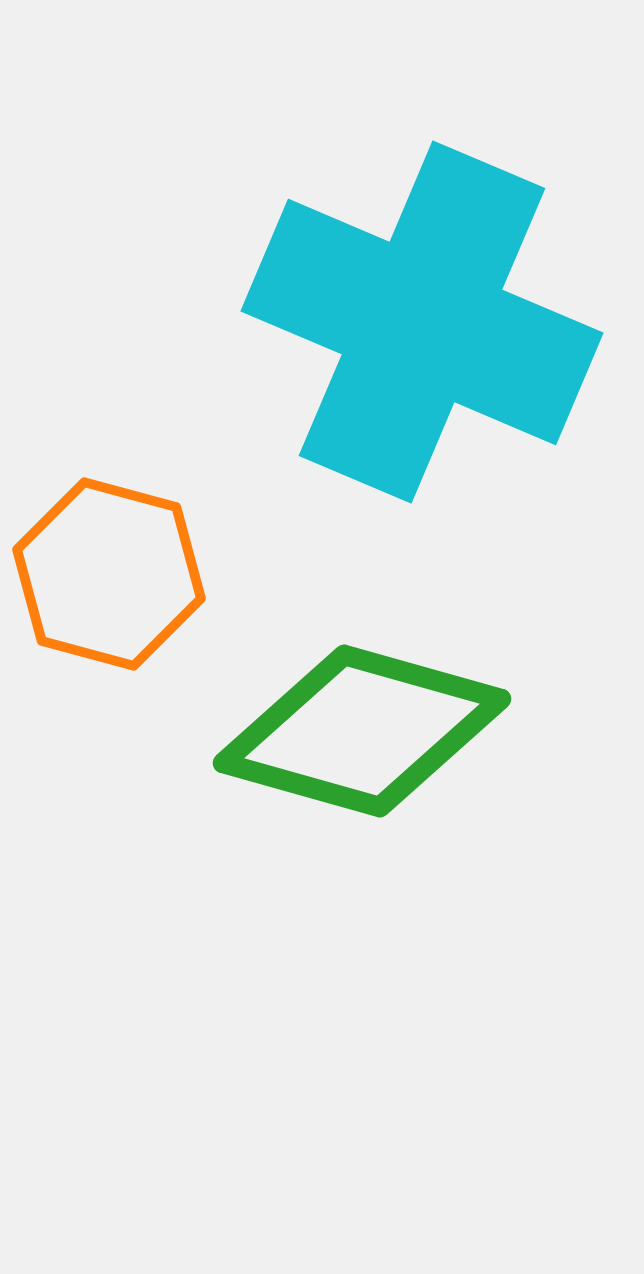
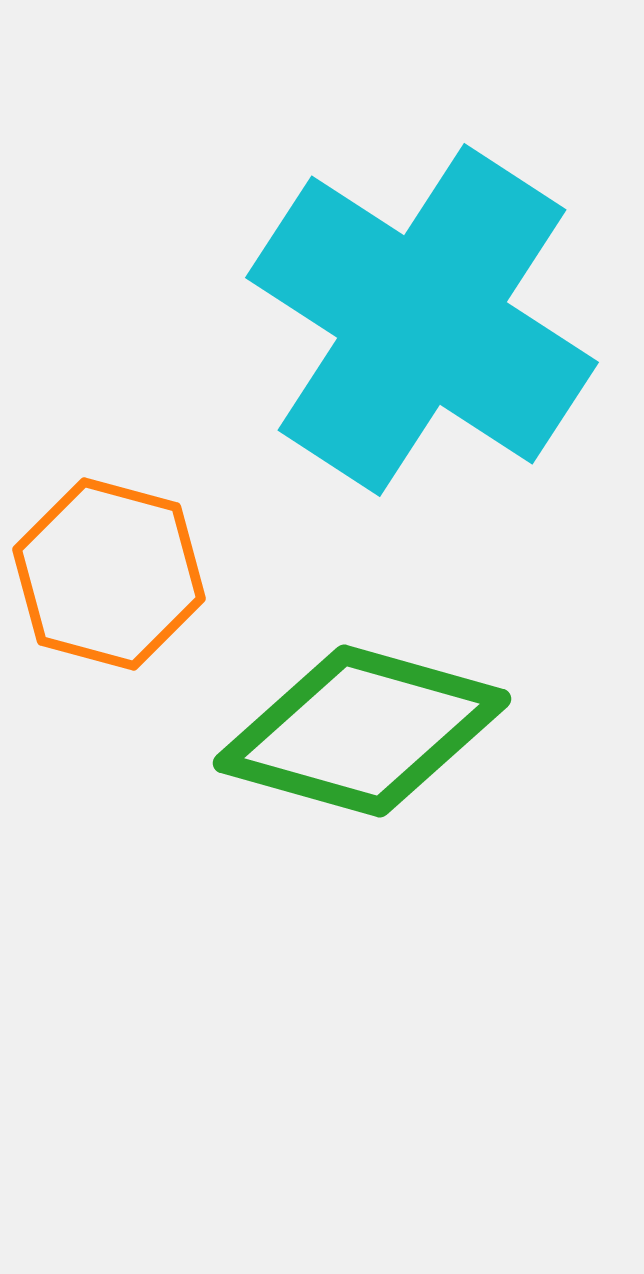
cyan cross: moved 2 px up; rotated 10 degrees clockwise
